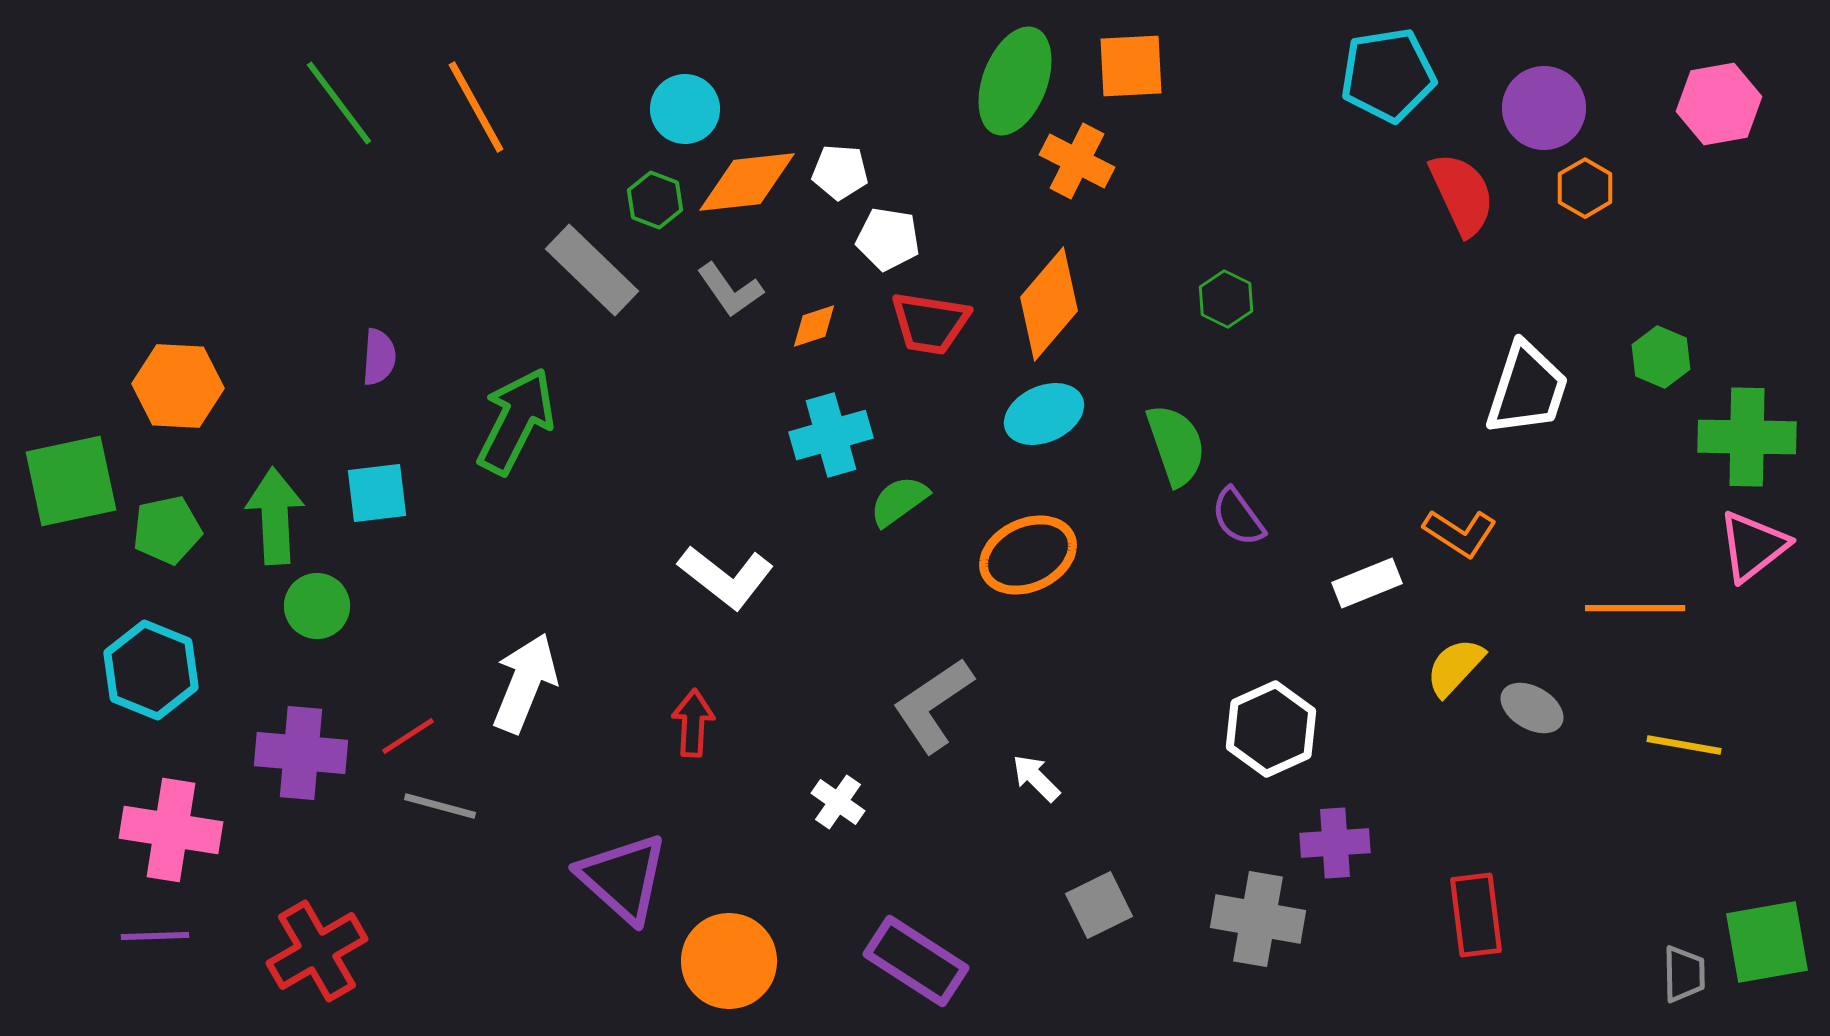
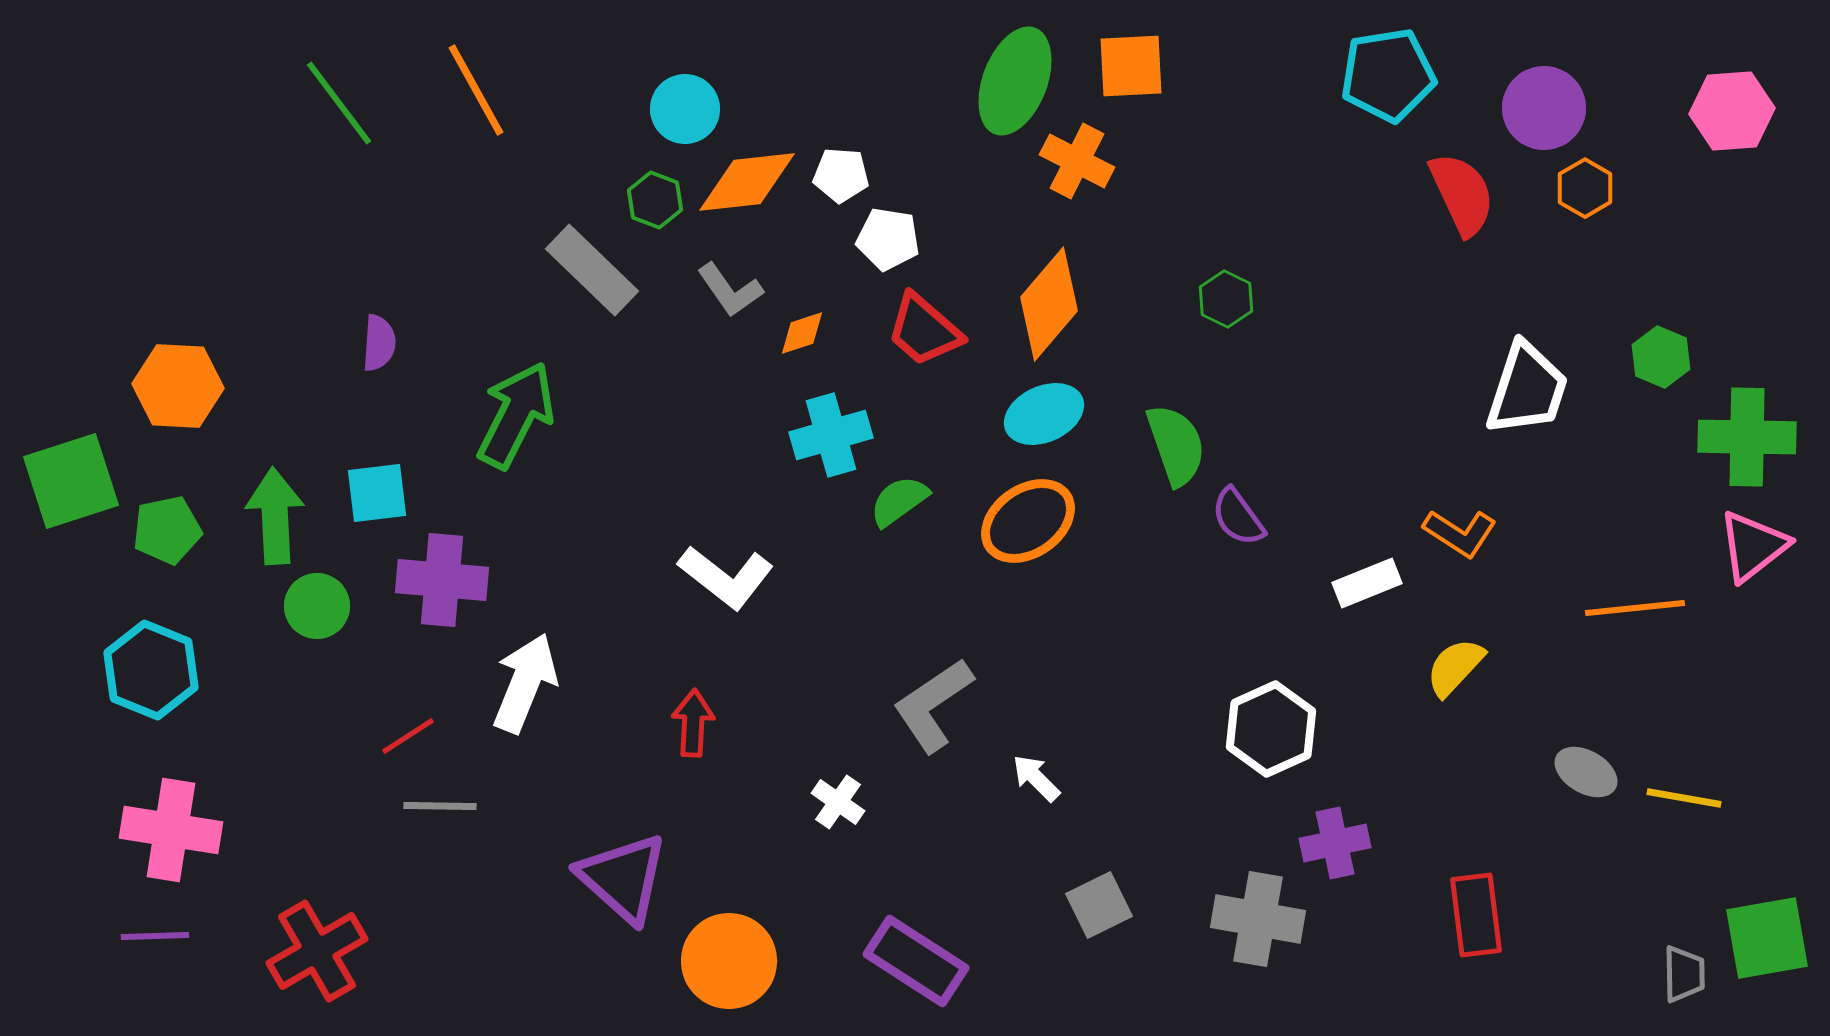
pink hexagon at (1719, 104): moved 13 px right, 7 px down; rotated 6 degrees clockwise
orange line at (476, 107): moved 17 px up
white pentagon at (840, 172): moved 1 px right, 3 px down
red trapezoid at (930, 323): moved 6 px left, 7 px down; rotated 32 degrees clockwise
orange diamond at (814, 326): moved 12 px left, 7 px down
purple semicircle at (379, 357): moved 14 px up
green arrow at (516, 421): moved 6 px up
green square at (71, 481): rotated 6 degrees counterclockwise
orange ellipse at (1028, 555): moved 34 px up; rotated 10 degrees counterclockwise
orange line at (1635, 608): rotated 6 degrees counterclockwise
gray ellipse at (1532, 708): moved 54 px right, 64 px down
yellow line at (1684, 745): moved 53 px down
purple cross at (301, 753): moved 141 px right, 173 px up
gray line at (440, 806): rotated 14 degrees counterclockwise
purple cross at (1335, 843): rotated 8 degrees counterclockwise
green square at (1767, 942): moved 4 px up
